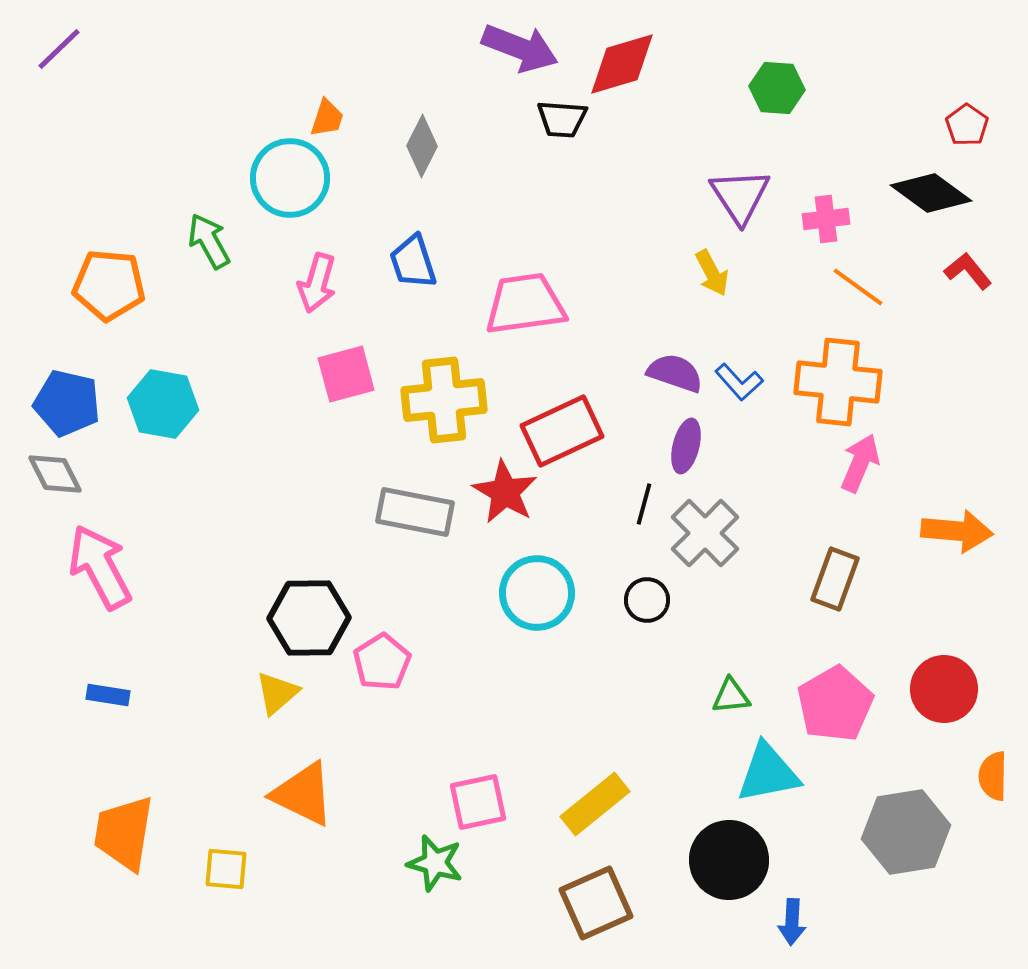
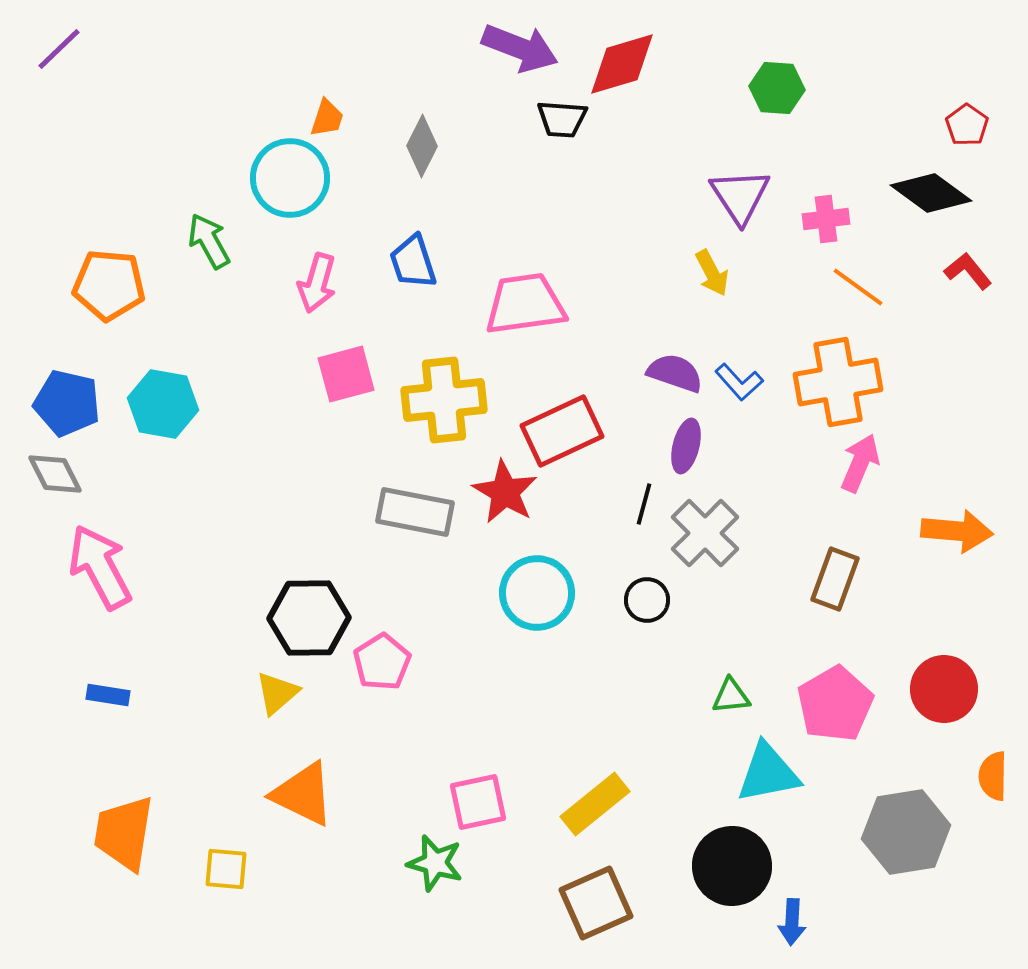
orange cross at (838, 382): rotated 16 degrees counterclockwise
black circle at (729, 860): moved 3 px right, 6 px down
